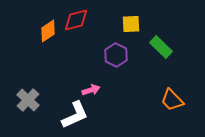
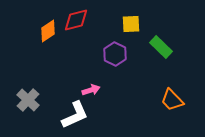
purple hexagon: moved 1 px left, 1 px up
